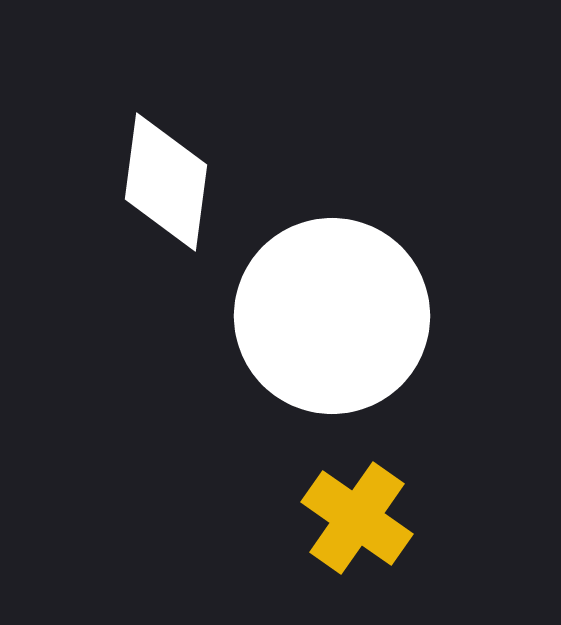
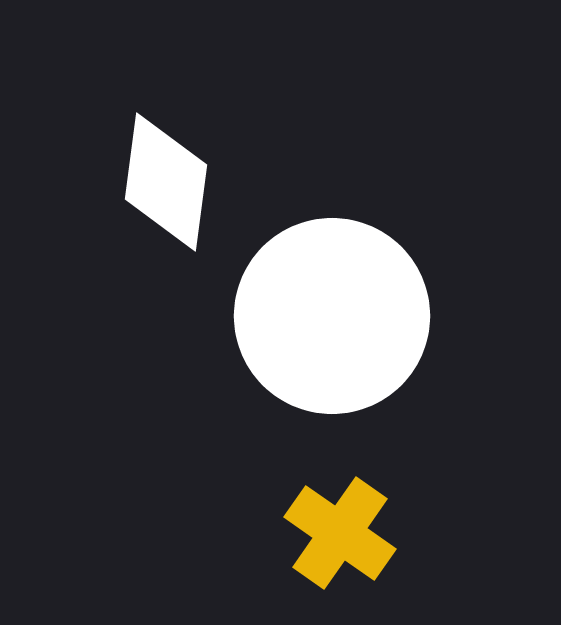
yellow cross: moved 17 px left, 15 px down
